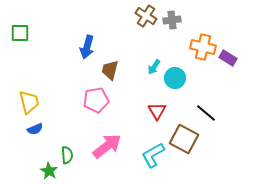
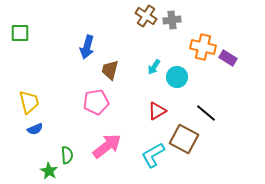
cyan circle: moved 2 px right, 1 px up
pink pentagon: moved 2 px down
red triangle: rotated 30 degrees clockwise
